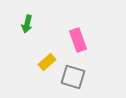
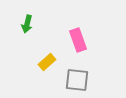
gray square: moved 4 px right, 3 px down; rotated 10 degrees counterclockwise
